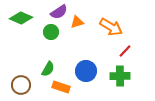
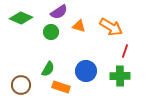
orange triangle: moved 2 px right, 4 px down; rotated 32 degrees clockwise
red line: rotated 24 degrees counterclockwise
